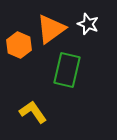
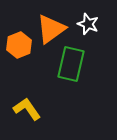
orange hexagon: rotated 15 degrees clockwise
green rectangle: moved 4 px right, 6 px up
yellow L-shape: moved 6 px left, 3 px up
